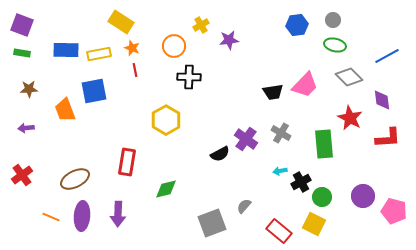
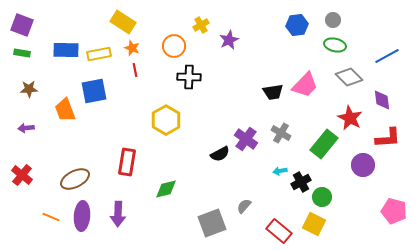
yellow rectangle at (121, 22): moved 2 px right
purple star at (229, 40): rotated 18 degrees counterclockwise
green rectangle at (324, 144): rotated 44 degrees clockwise
red cross at (22, 175): rotated 15 degrees counterclockwise
purple circle at (363, 196): moved 31 px up
